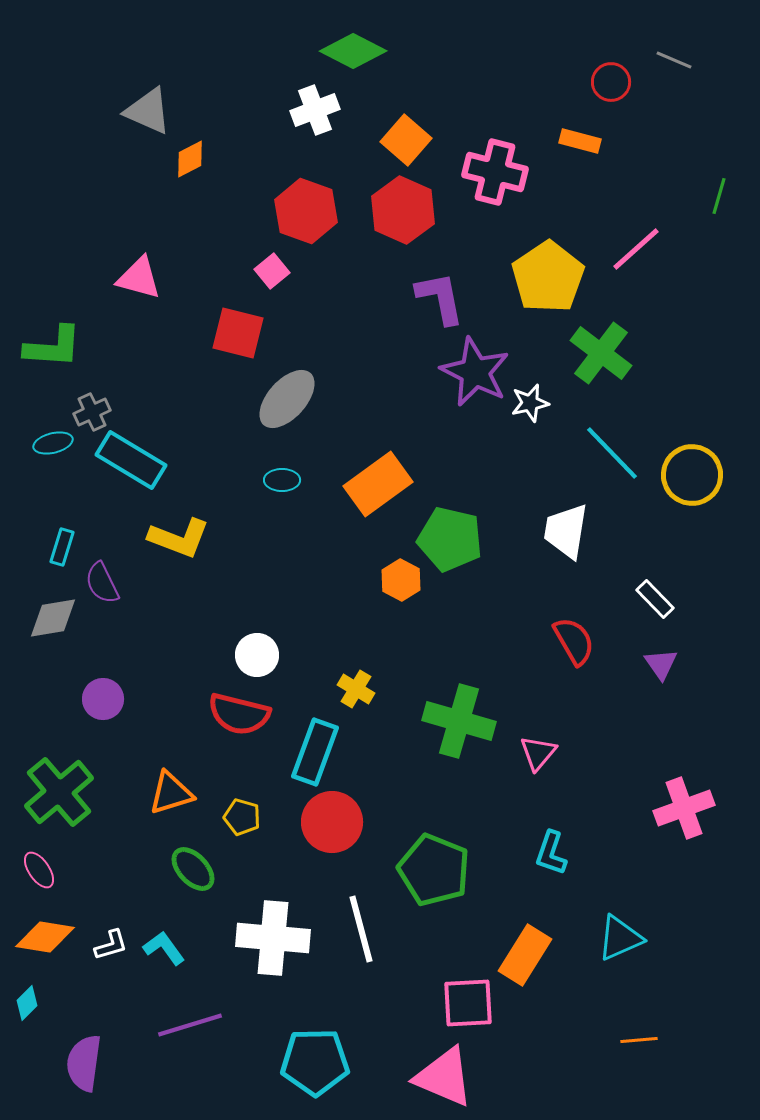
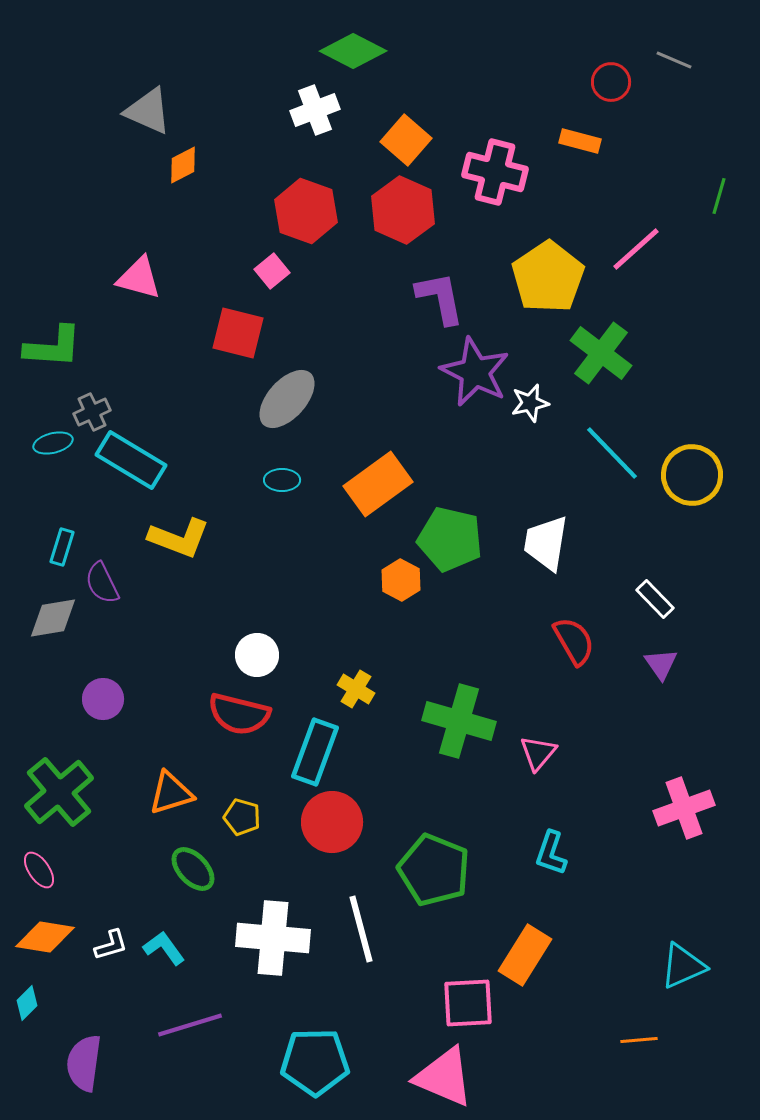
orange diamond at (190, 159): moved 7 px left, 6 px down
white trapezoid at (566, 531): moved 20 px left, 12 px down
cyan triangle at (620, 938): moved 63 px right, 28 px down
